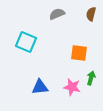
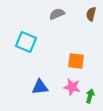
orange square: moved 3 px left, 8 px down
green arrow: moved 1 px left, 18 px down
